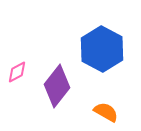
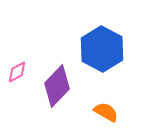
purple diamond: rotated 6 degrees clockwise
